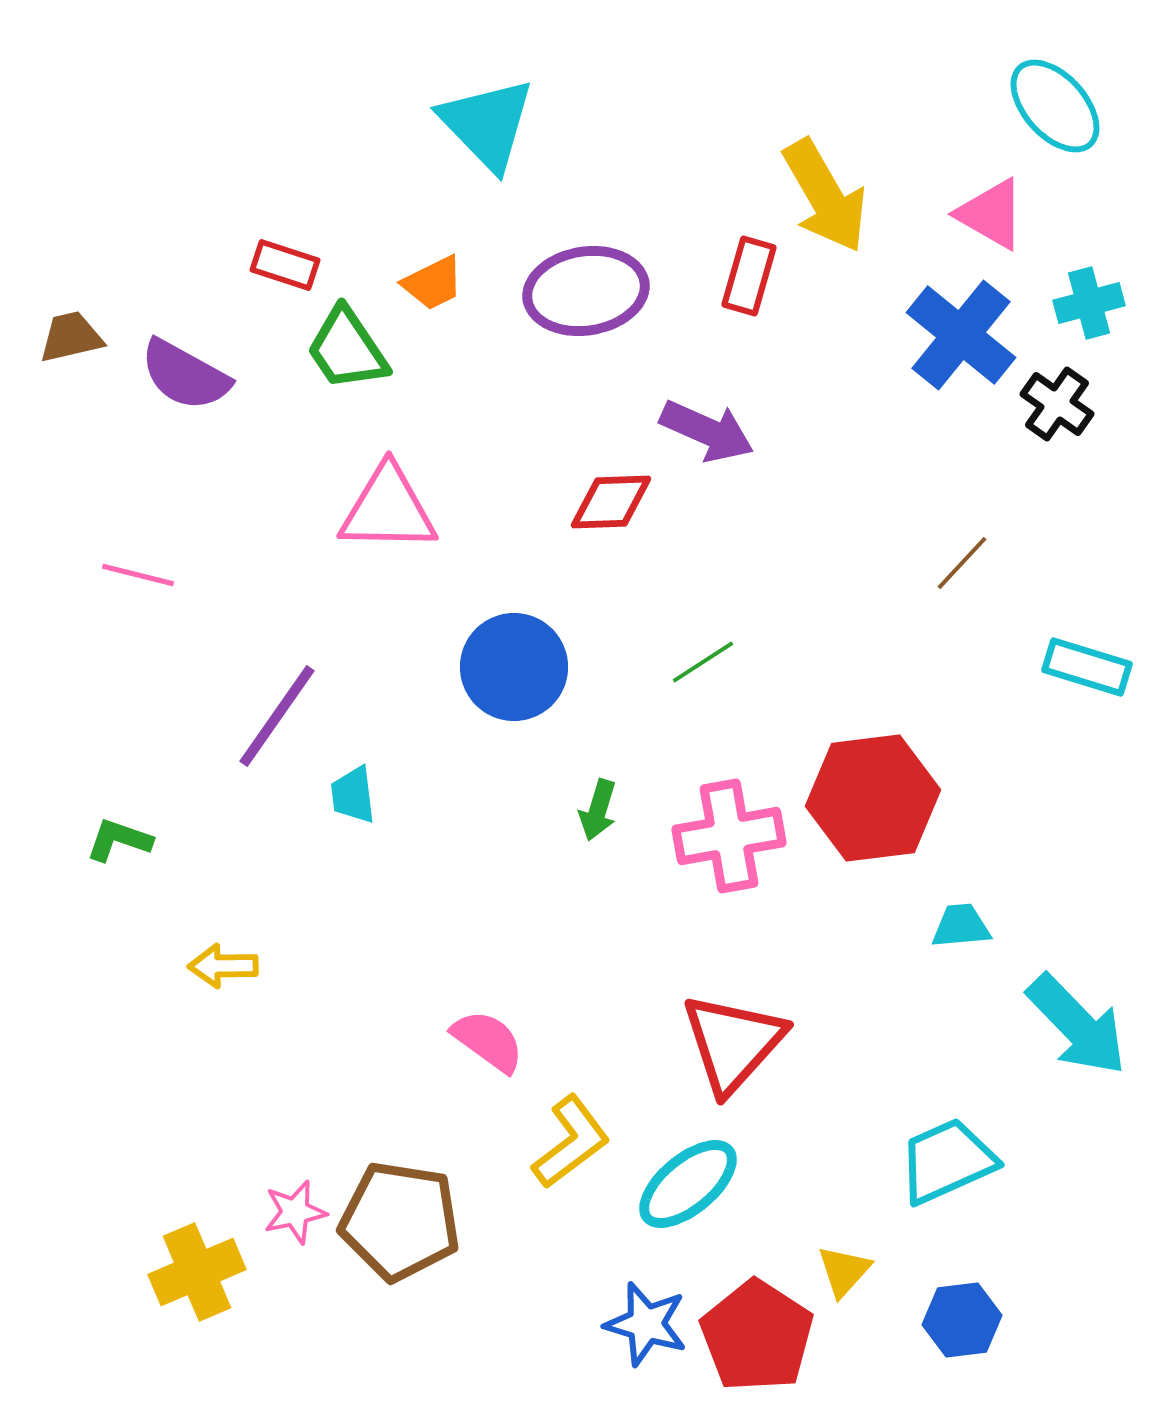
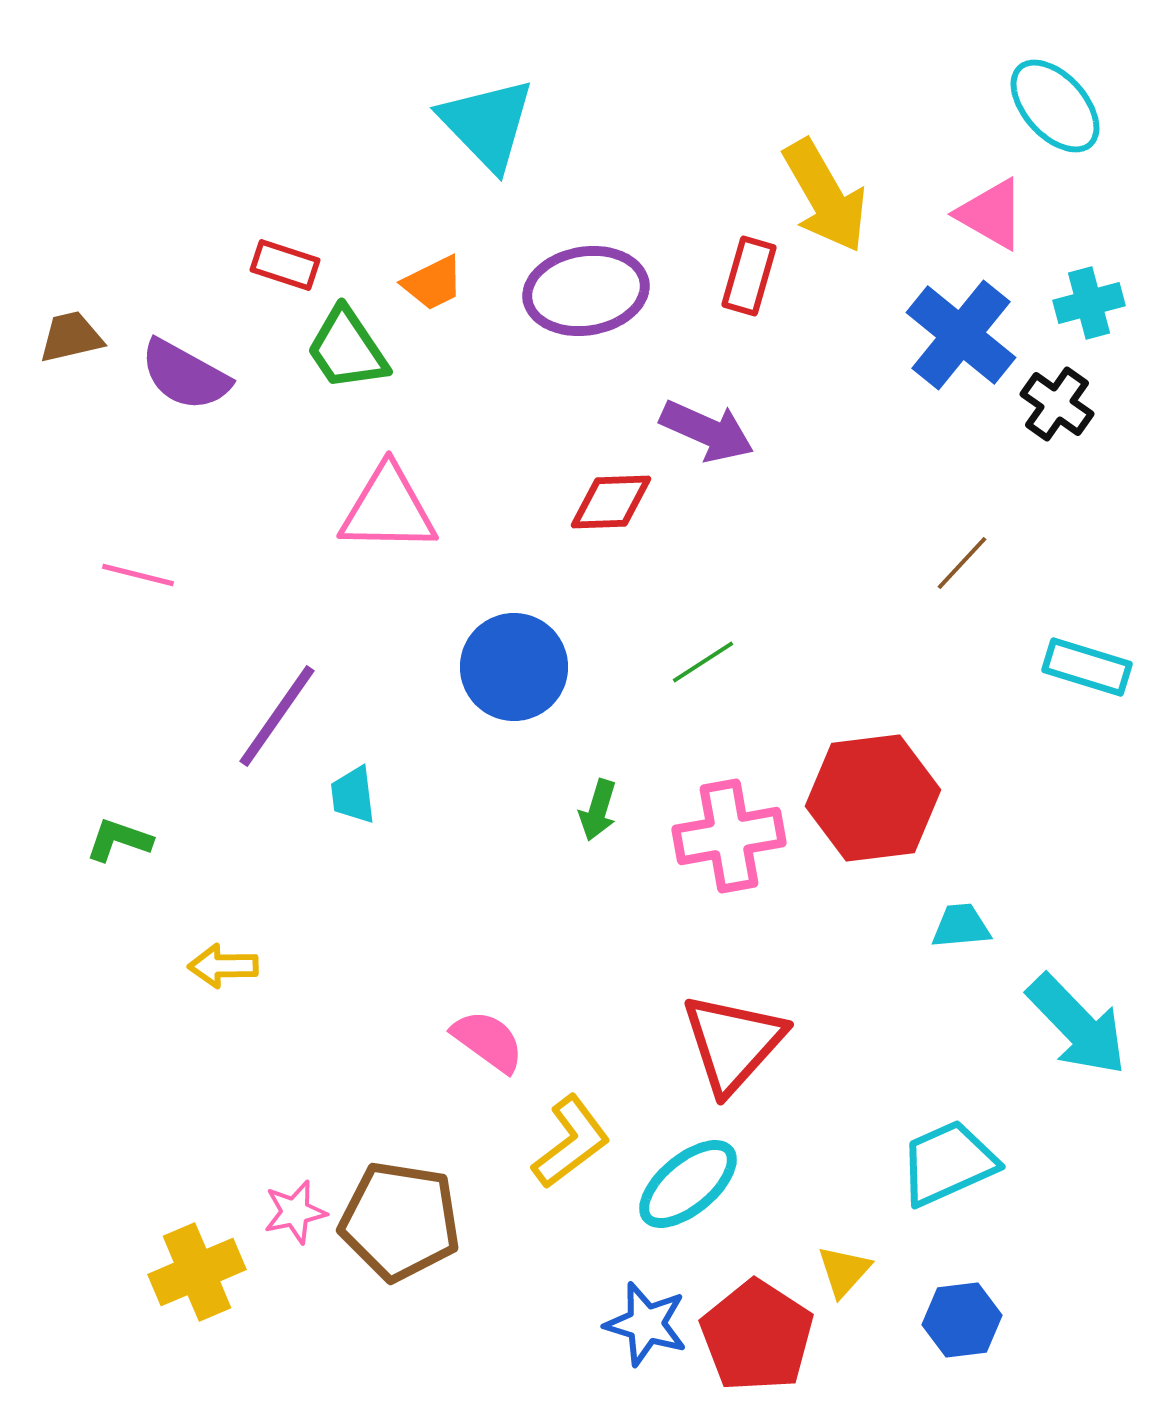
cyan trapezoid at (947, 1161): moved 1 px right, 2 px down
